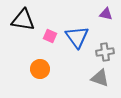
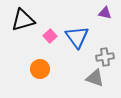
purple triangle: moved 1 px left, 1 px up
black triangle: rotated 25 degrees counterclockwise
pink square: rotated 24 degrees clockwise
gray cross: moved 5 px down
gray triangle: moved 5 px left
